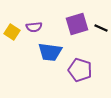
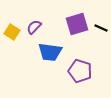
purple semicircle: rotated 140 degrees clockwise
purple pentagon: moved 1 px down
